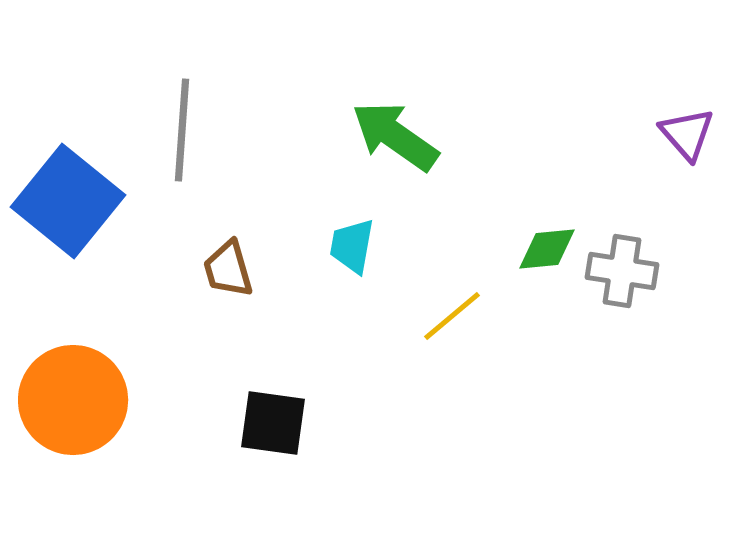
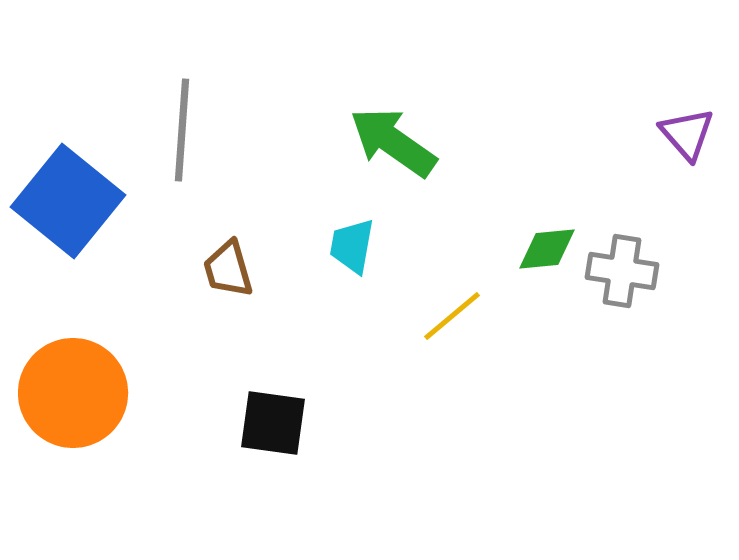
green arrow: moved 2 px left, 6 px down
orange circle: moved 7 px up
